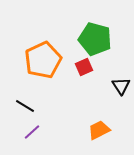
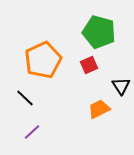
green pentagon: moved 4 px right, 7 px up
red square: moved 5 px right, 2 px up
black line: moved 8 px up; rotated 12 degrees clockwise
orange trapezoid: moved 21 px up
